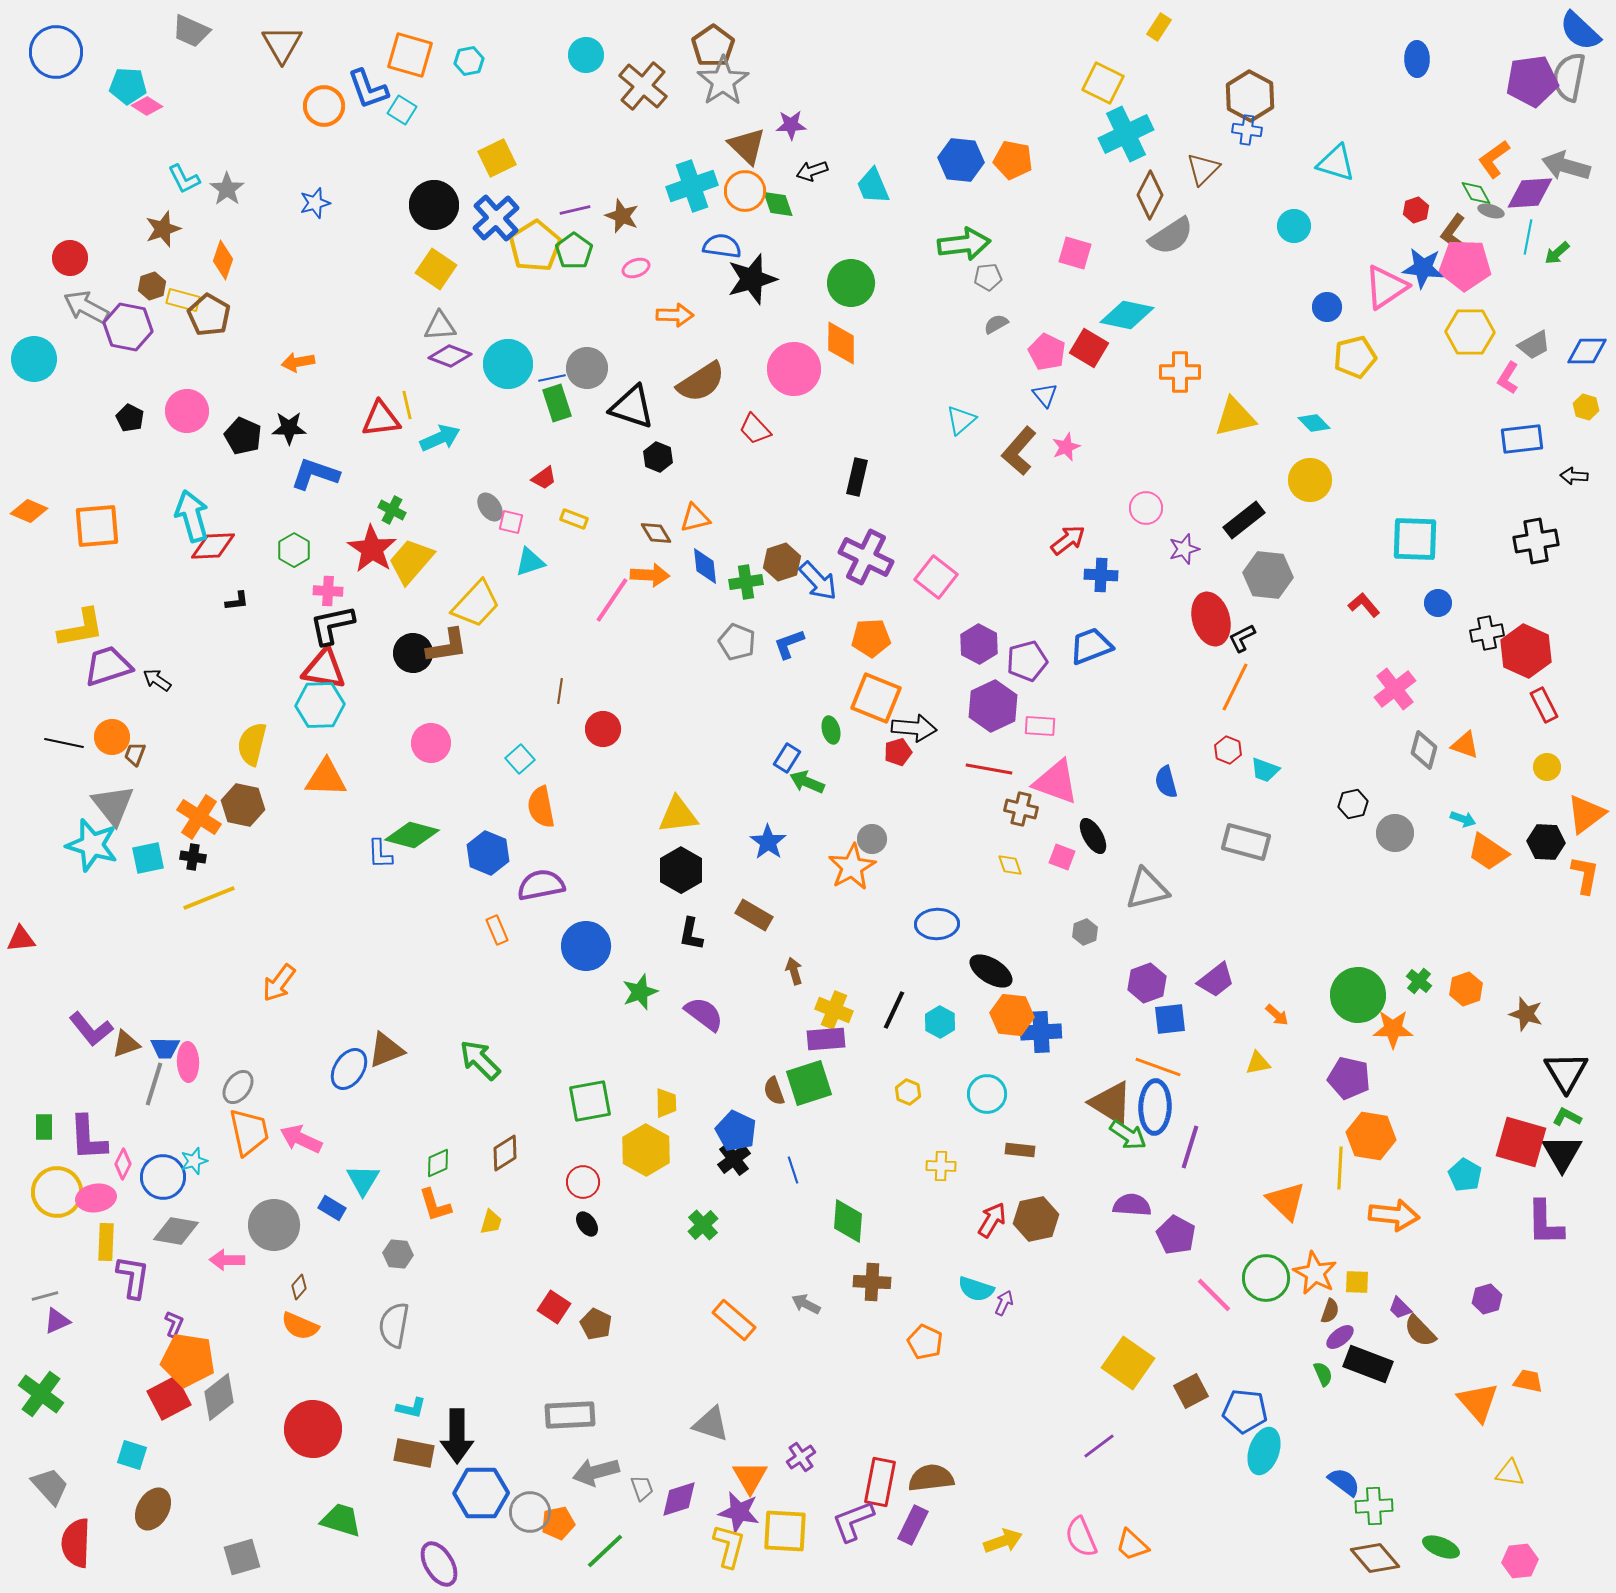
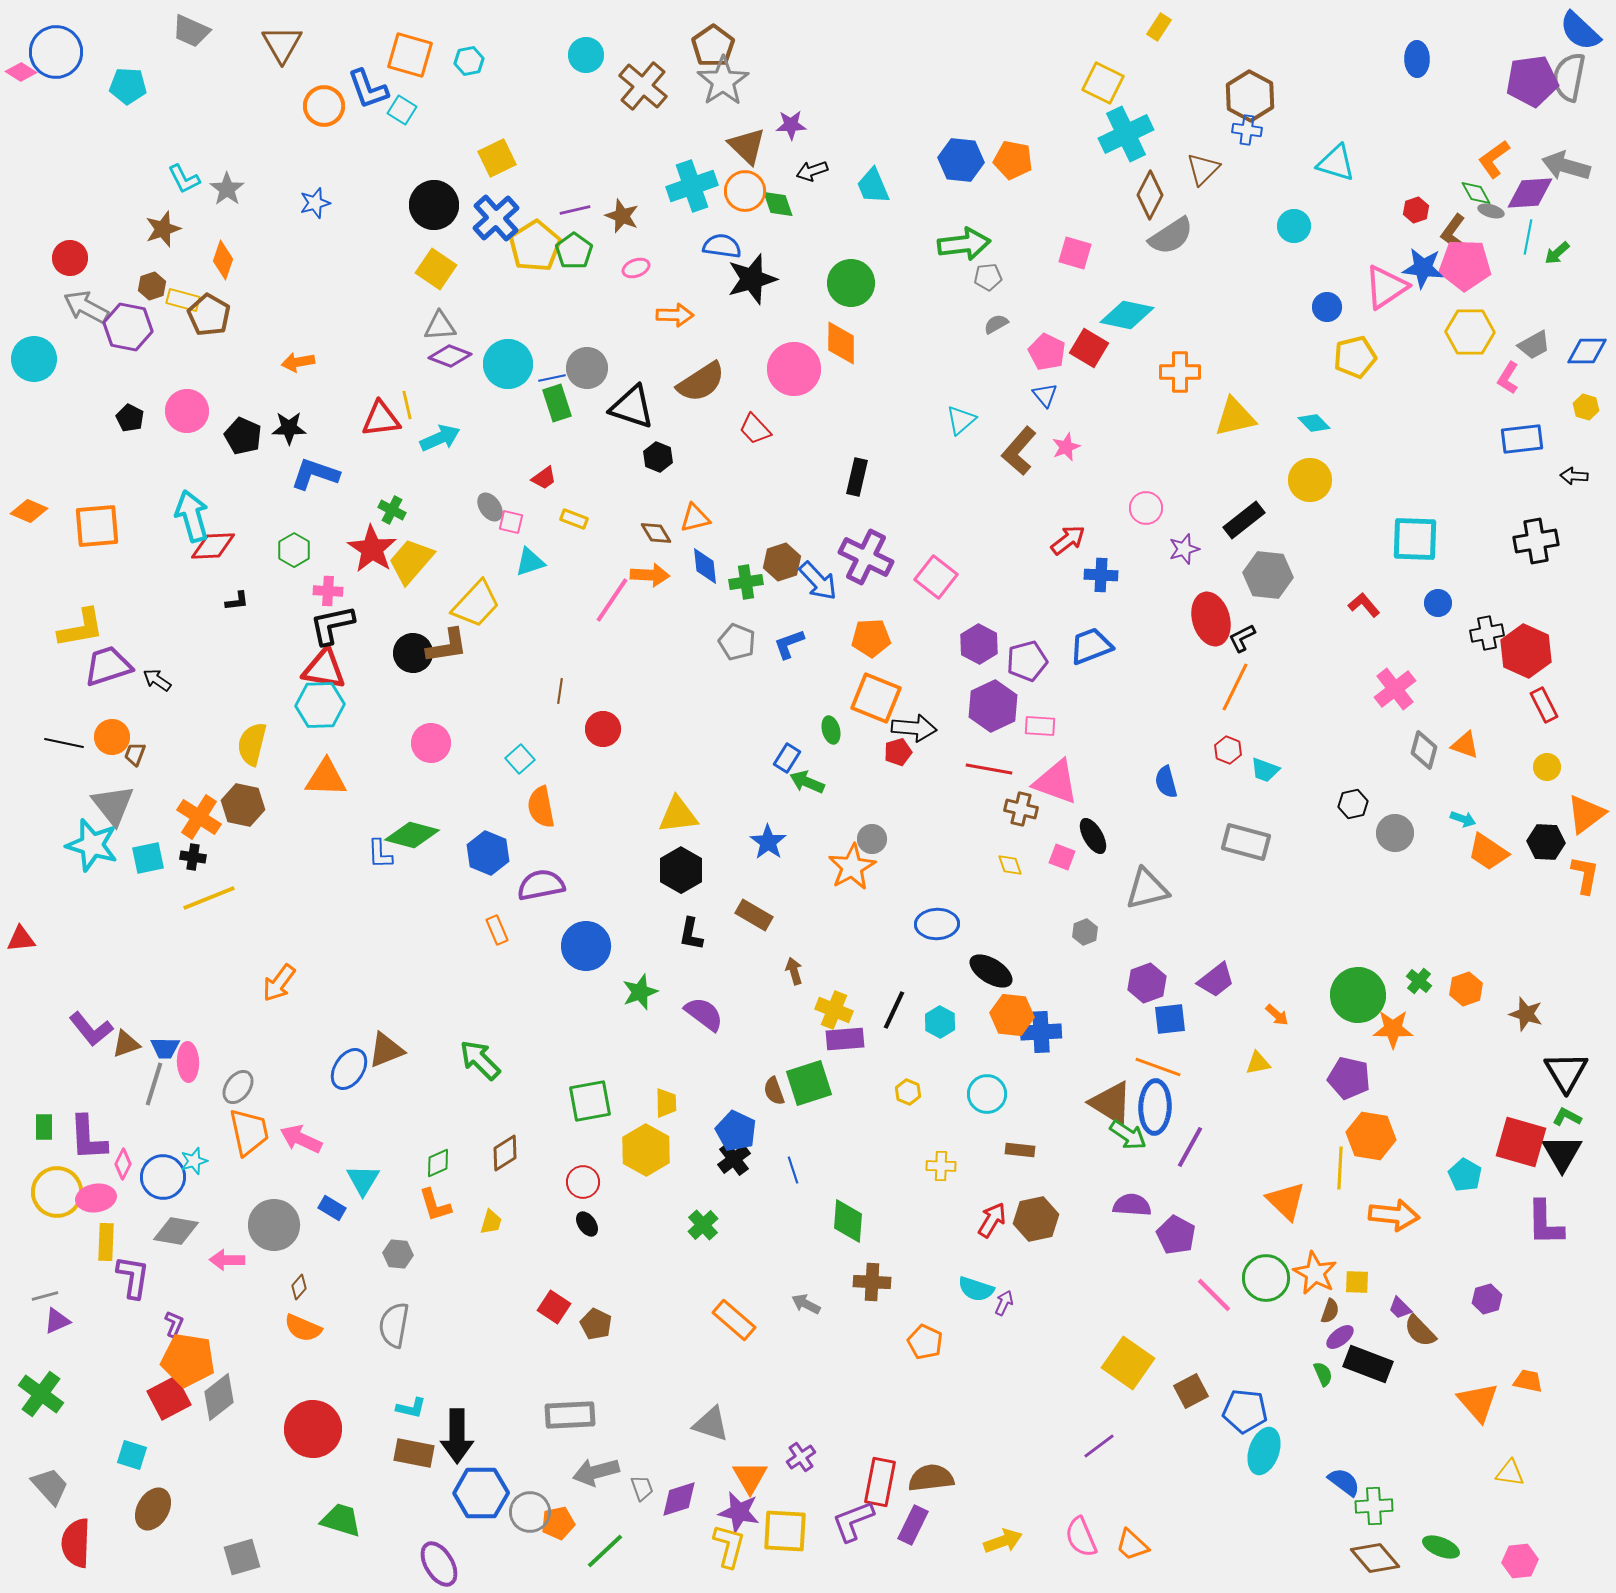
pink diamond at (147, 106): moved 126 px left, 34 px up
purple rectangle at (826, 1039): moved 19 px right
purple line at (1190, 1147): rotated 12 degrees clockwise
orange semicircle at (300, 1326): moved 3 px right, 2 px down
